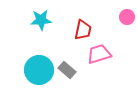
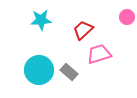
red trapezoid: rotated 145 degrees counterclockwise
gray rectangle: moved 2 px right, 2 px down
